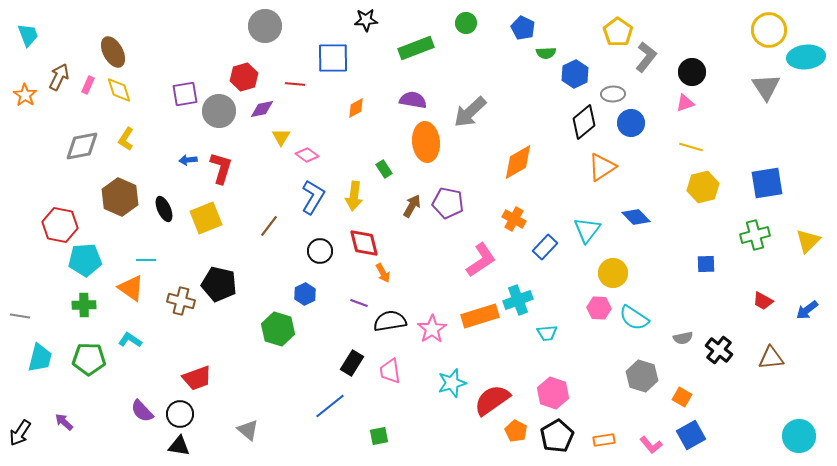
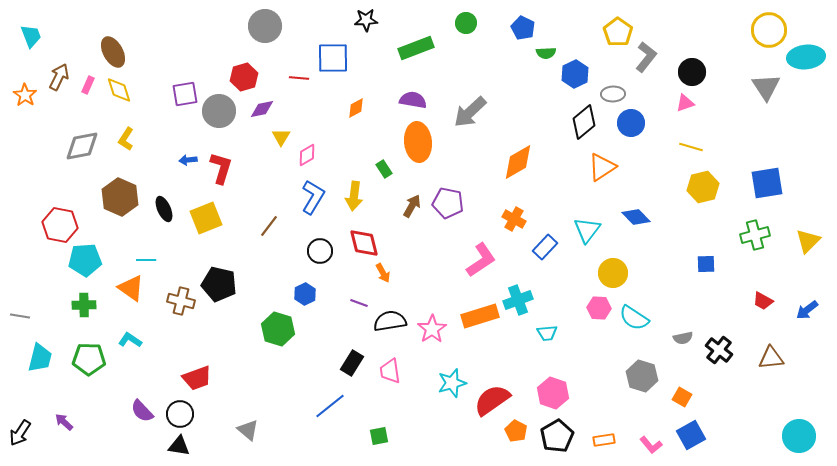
cyan trapezoid at (28, 35): moved 3 px right, 1 px down
red line at (295, 84): moved 4 px right, 6 px up
orange ellipse at (426, 142): moved 8 px left
pink diamond at (307, 155): rotated 65 degrees counterclockwise
